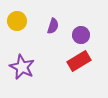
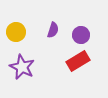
yellow circle: moved 1 px left, 11 px down
purple semicircle: moved 4 px down
red rectangle: moved 1 px left
